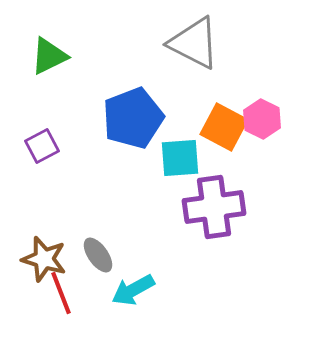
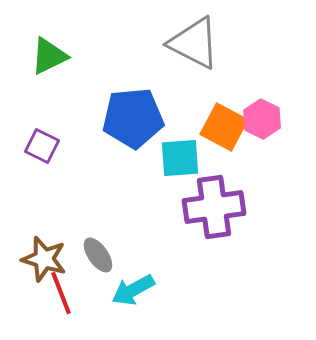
blue pentagon: rotated 16 degrees clockwise
purple square: rotated 36 degrees counterclockwise
